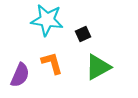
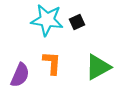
black square: moved 6 px left, 12 px up
orange L-shape: rotated 20 degrees clockwise
